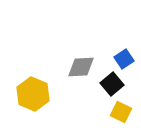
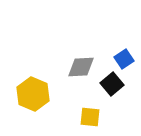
yellow square: moved 31 px left, 5 px down; rotated 20 degrees counterclockwise
